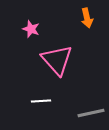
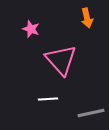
pink triangle: moved 4 px right
white line: moved 7 px right, 2 px up
